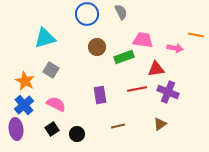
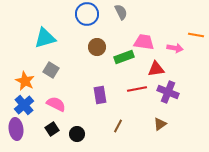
pink trapezoid: moved 1 px right, 2 px down
brown line: rotated 48 degrees counterclockwise
